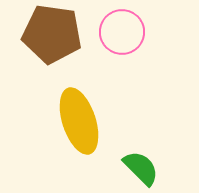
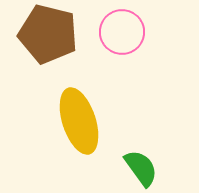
brown pentagon: moved 4 px left; rotated 6 degrees clockwise
green semicircle: rotated 9 degrees clockwise
